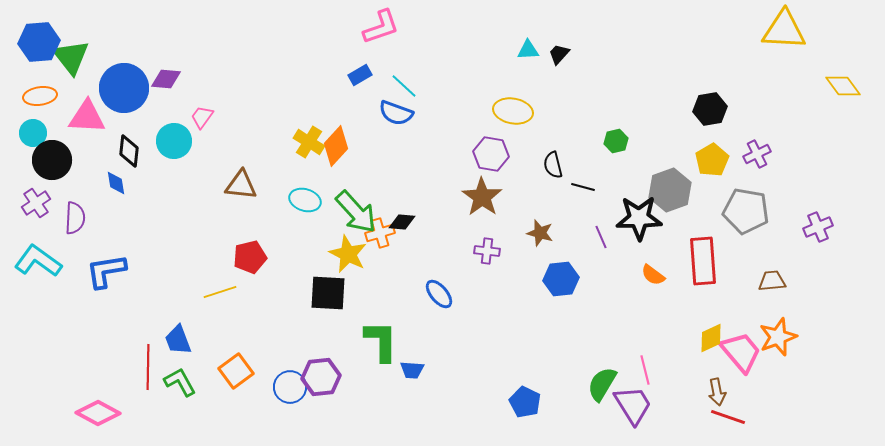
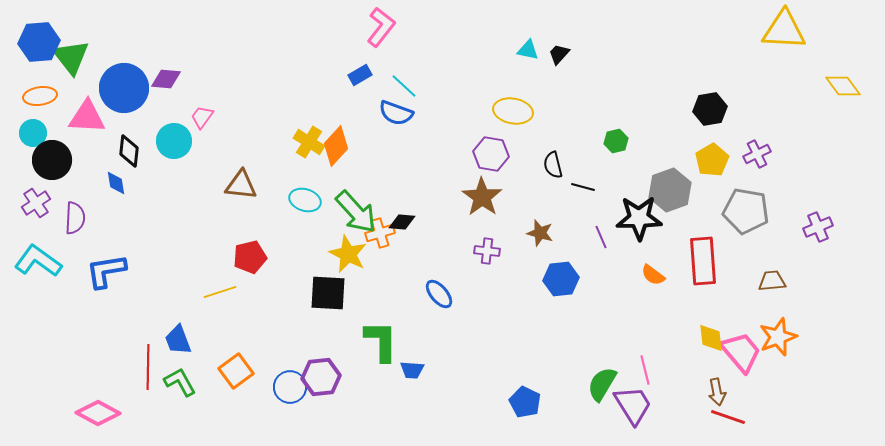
pink L-shape at (381, 27): rotated 33 degrees counterclockwise
cyan triangle at (528, 50): rotated 15 degrees clockwise
yellow diamond at (711, 338): rotated 72 degrees counterclockwise
